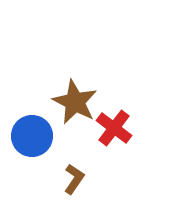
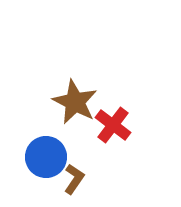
red cross: moved 1 px left, 3 px up
blue circle: moved 14 px right, 21 px down
